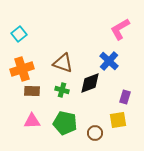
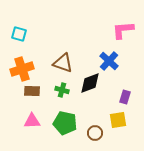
pink L-shape: moved 3 px right, 1 px down; rotated 25 degrees clockwise
cyan square: rotated 35 degrees counterclockwise
